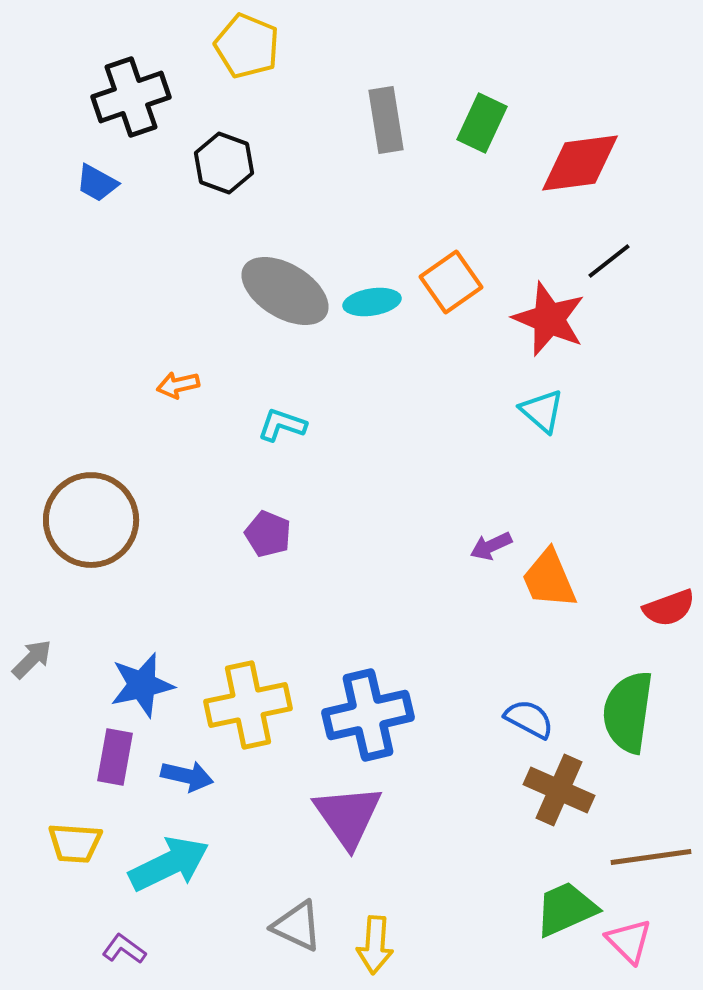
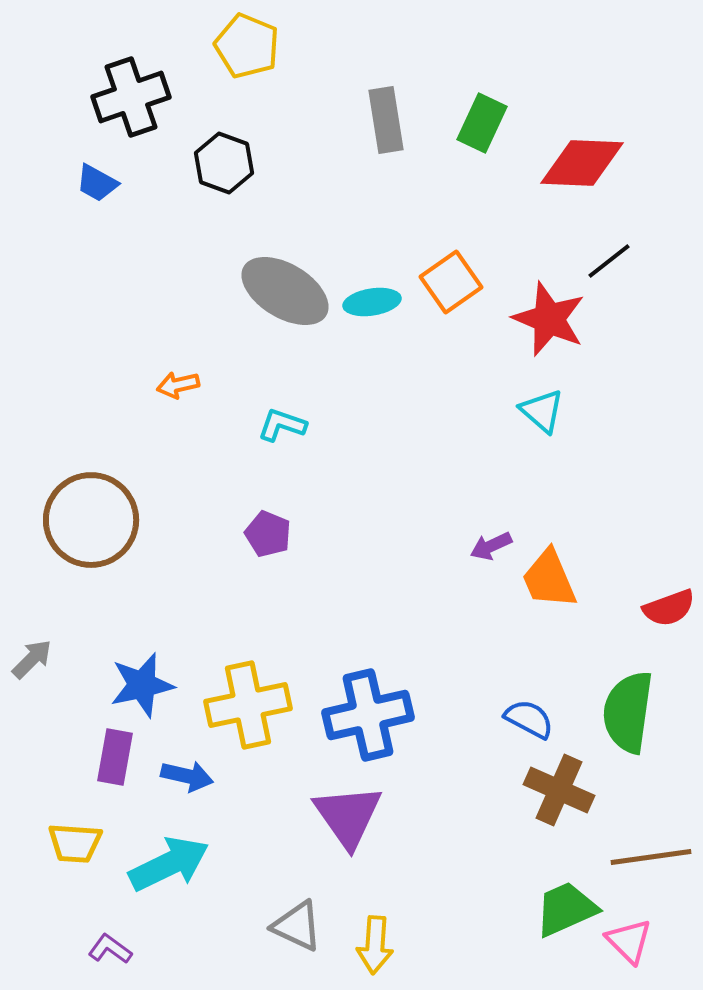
red diamond: moved 2 px right; rotated 10 degrees clockwise
purple L-shape: moved 14 px left
